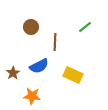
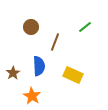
brown line: rotated 18 degrees clockwise
blue semicircle: rotated 66 degrees counterclockwise
orange star: rotated 24 degrees clockwise
